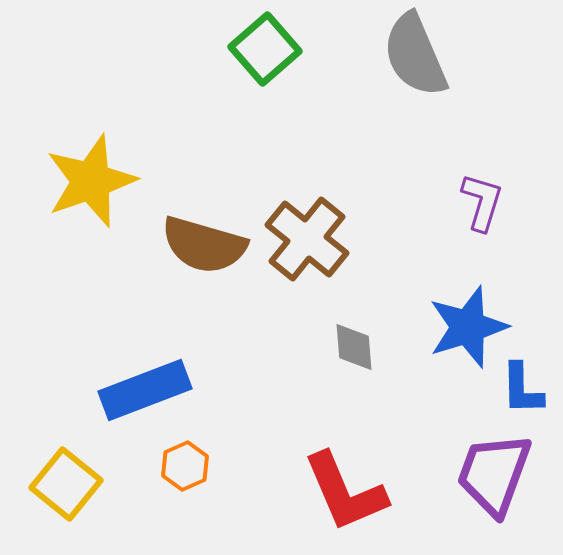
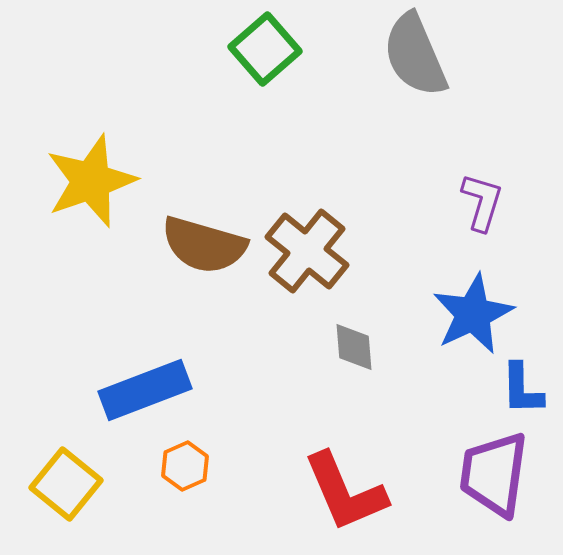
brown cross: moved 12 px down
blue star: moved 5 px right, 13 px up; rotated 8 degrees counterclockwise
purple trapezoid: rotated 12 degrees counterclockwise
